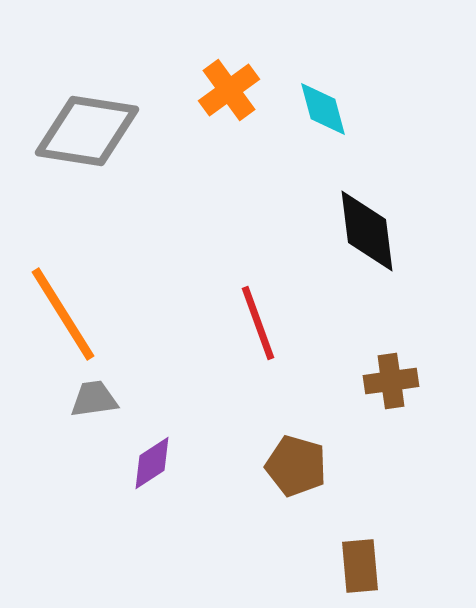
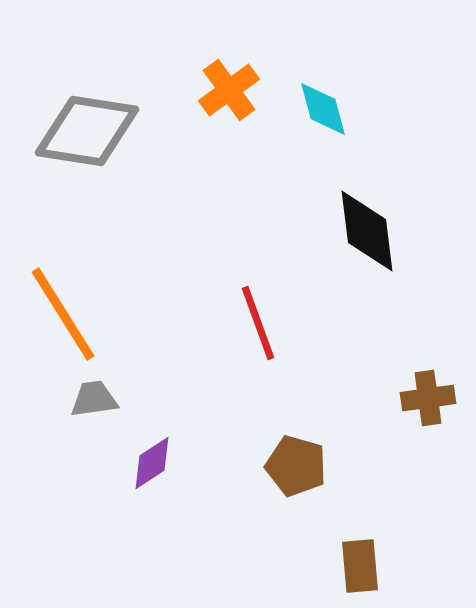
brown cross: moved 37 px right, 17 px down
